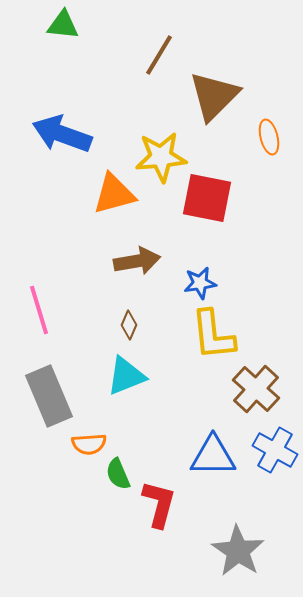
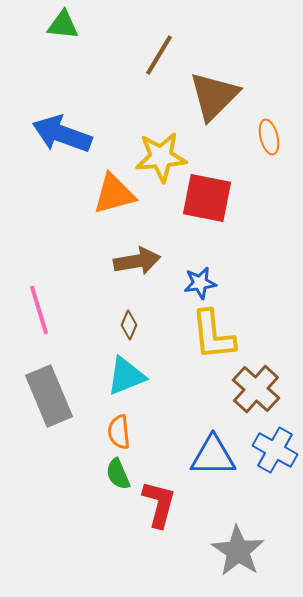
orange semicircle: moved 30 px right, 12 px up; rotated 88 degrees clockwise
